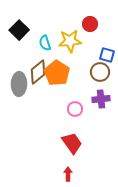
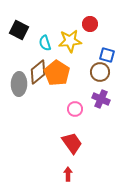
black square: rotated 18 degrees counterclockwise
purple cross: rotated 30 degrees clockwise
